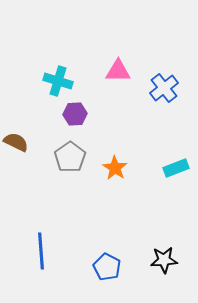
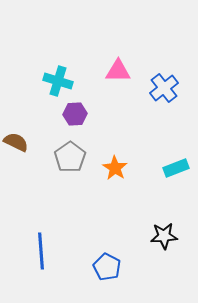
black star: moved 24 px up
